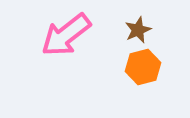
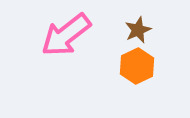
orange hexagon: moved 6 px left, 1 px up; rotated 12 degrees counterclockwise
